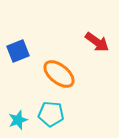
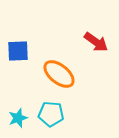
red arrow: moved 1 px left
blue square: rotated 20 degrees clockwise
cyan star: moved 2 px up
